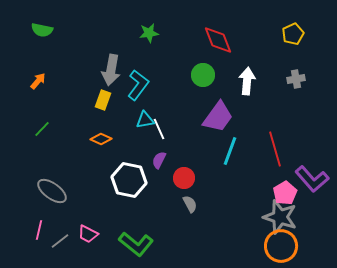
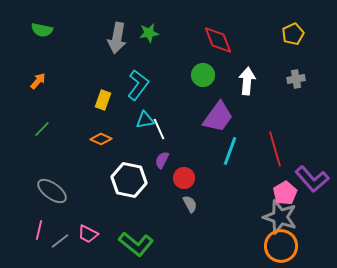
gray arrow: moved 6 px right, 32 px up
purple semicircle: moved 3 px right
